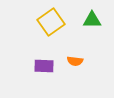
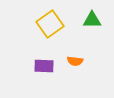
yellow square: moved 1 px left, 2 px down
